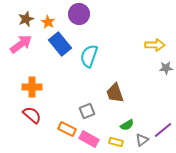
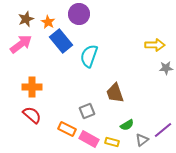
blue rectangle: moved 1 px right, 3 px up
yellow rectangle: moved 4 px left
